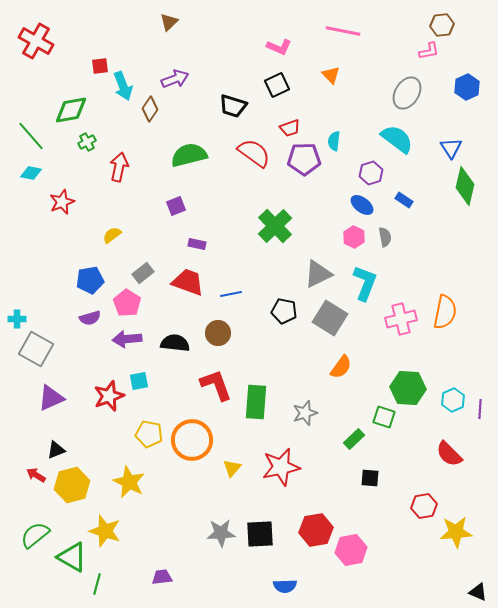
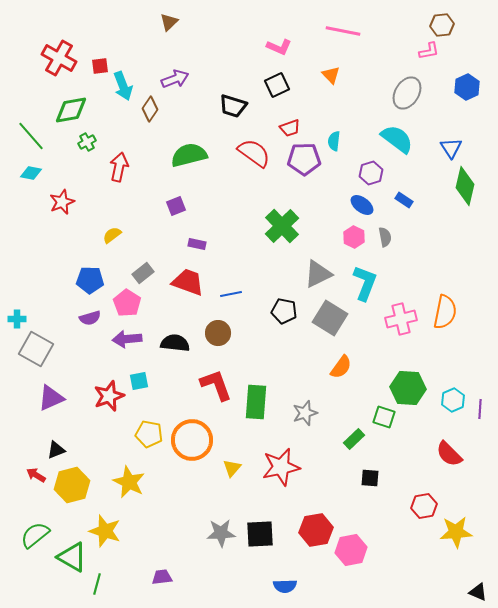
red cross at (36, 41): moved 23 px right, 17 px down
green cross at (275, 226): moved 7 px right
blue pentagon at (90, 280): rotated 12 degrees clockwise
